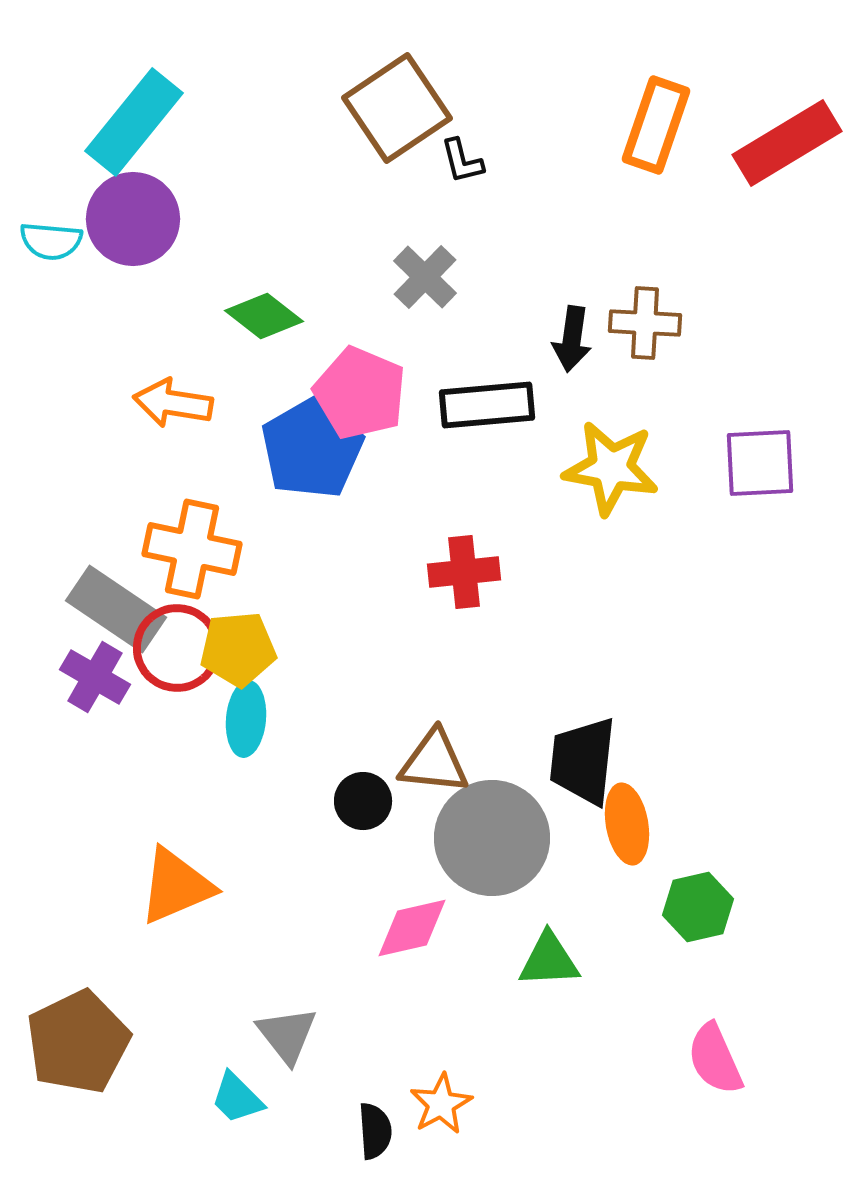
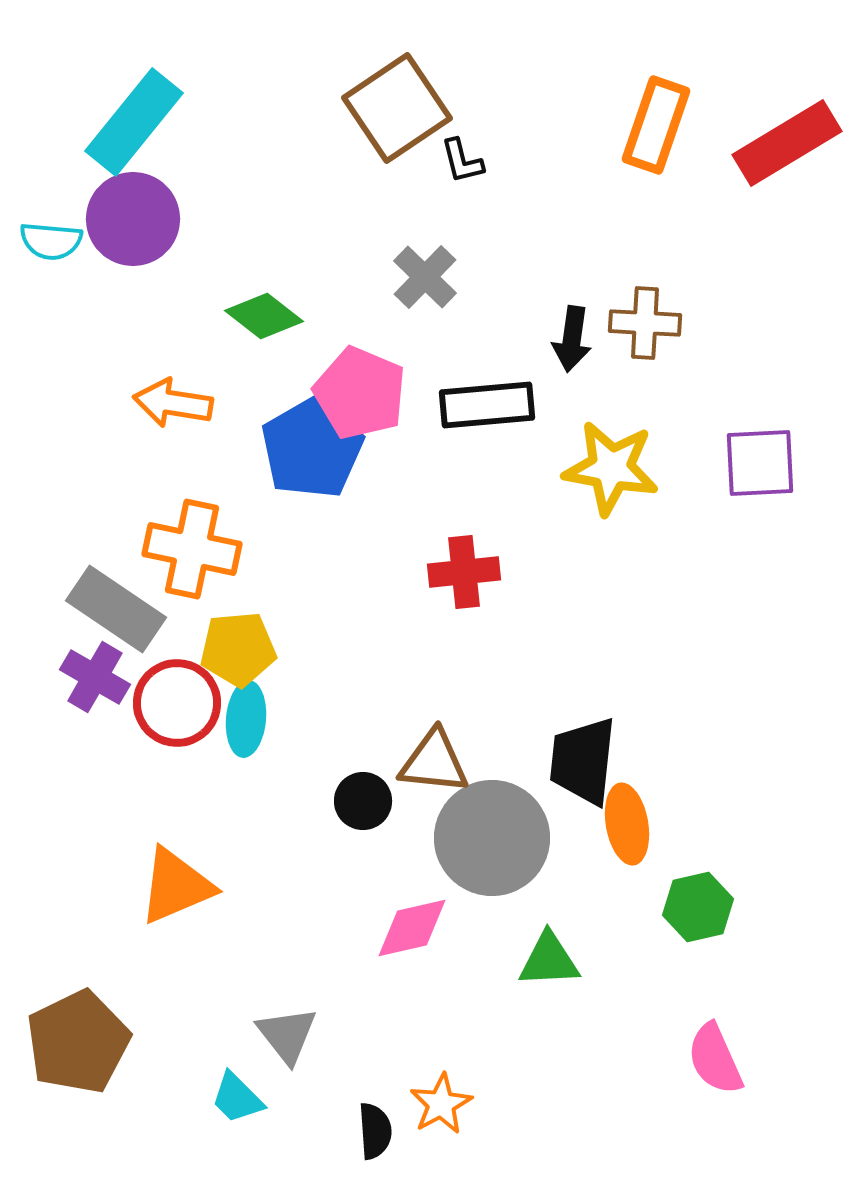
red circle: moved 55 px down
